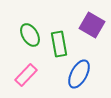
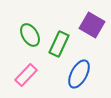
green rectangle: rotated 35 degrees clockwise
